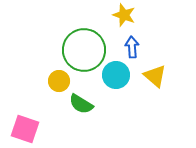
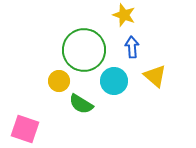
cyan circle: moved 2 px left, 6 px down
